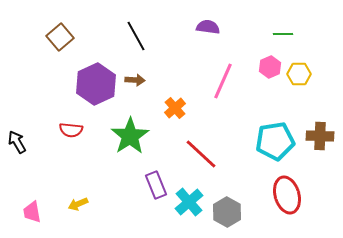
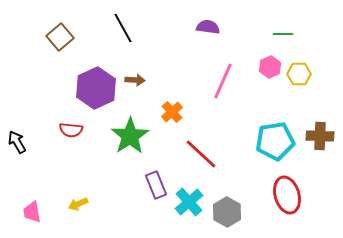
black line: moved 13 px left, 8 px up
purple hexagon: moved 4 px down
orange cross: moved 3 px left, 4 px down
